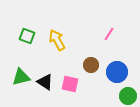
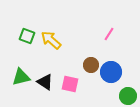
yellow arrow: moved 6 px left; rotated 20 degrees counterclockwise
blue circle: moved 6 px left
